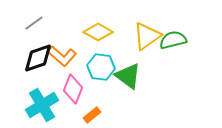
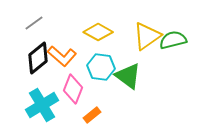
black diamond: rotated 20 degrees counterclockwise
